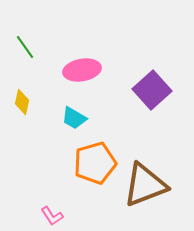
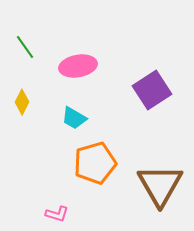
pink ellipse: moved 4 px left, 4 px up
purple square: rotated 9 degrees clockwise
yellow diamond: rotated 15 degrees clockwise
brown triangle: moved 15 px right; rotated 39 degrees counterclockwise
pink L-shape: moved 5 px right, 2 px up; rotated 40 degrees counterclockwise
